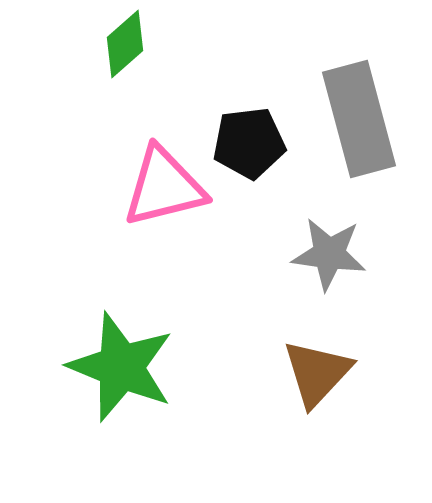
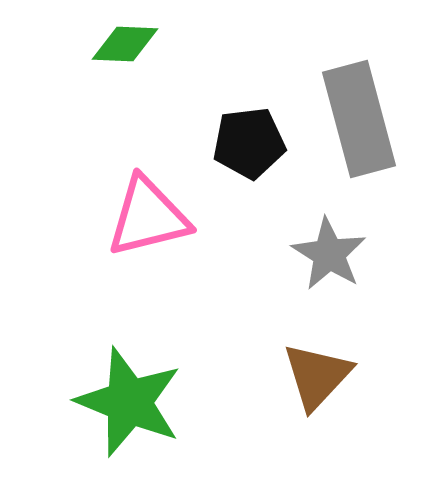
green diamond: rotated 44 degrees clockwise
pink triangle: moved 16 px left, 30 px down
gray star: rotated 24 degrees clockwise
green star: moved 8 px right, 35 px down
brown triangle: moved 3 px down
